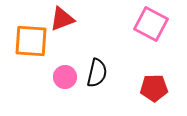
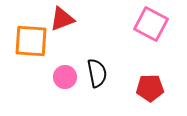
black semicircle: rotated 24 degrees counterclockwise
red pentagon: moved 4 px left
